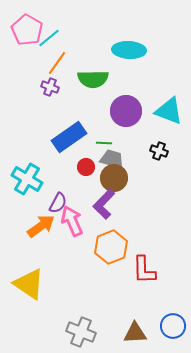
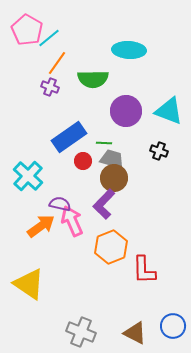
red circle: moved 3 px left, 6 px up
cyan cross: moved 1 px right, 3 px up; rotated 12 degrees clockwise
purple semicircle: moved 2 px right, 1 px down; rotated 105 degrees counterclockwise
brown triangle: rotated 30 degrees clockwise
